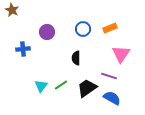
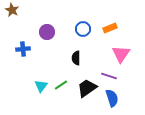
blue semicircle: rotated 42 degrees clockwise
